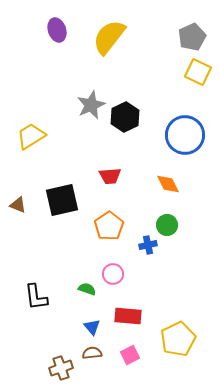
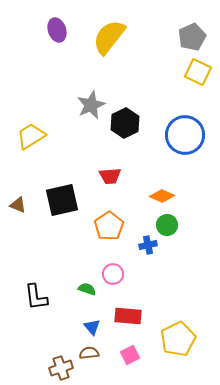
black hexagon: moved 6 px down
orange diamond: moved 6 px left, 12 px down; rotated 40 degrees counterclockwise
brown semicircle: moved 3 px left
